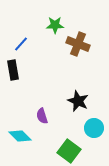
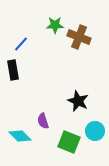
brown cross: moved 1 px right, 7 px up
purple semicircle: moved 1 px right, 5 px down
cyan circle: moved 1 px right, 3 px down
green square: moved 9 px up; rotated 15 degrees counterclockwise
